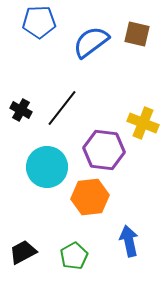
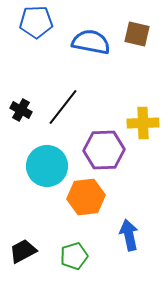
blue pentagon: moved 3 px left
blue semicircle: rotated 48 degrees clockwise
black line: moved 1 px right, 1 px up
yellow cross: rotated 24 degrees counterclockwise
purple hexagon: rotated 9 degrees counterclockwise
cyan circle: moved 1 px up
orange hexagon: moved 4 px left
blue arrow: moved 6 px up
black trapezoid: moved 1 px up
green pentagon: rotated 12 degrees clockwise
